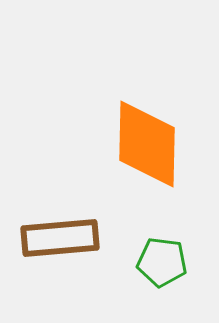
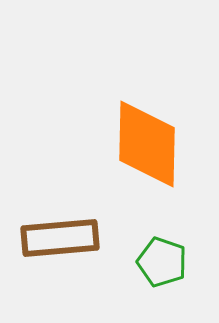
green pentagon: rotated 12 degrees clockwise
